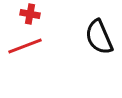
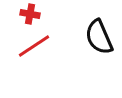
red line: moved 9 px right; rotated 12 degrees counterclockwise
